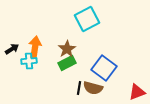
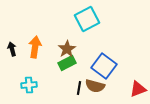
black arrow: rotated 72 degrees counterclockwise
cyan cross: moved 24 px down
blue square: moved 2 px up
brown semicircle: moved 2 px right, 2 px up
red triangle: moved 1 px right, 3 px up
